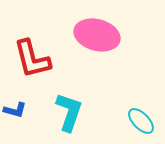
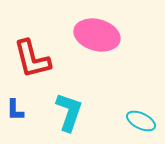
blue L-shape: rotated 75 degrees clockwise
cyan ellipse: rotated 20 degrees counterclockwise
